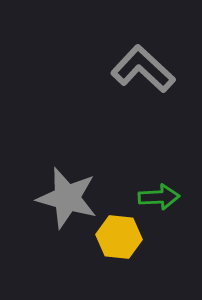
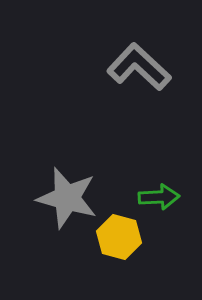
gray L-shape: moved 4 px left, 2 px up
yellow hexagon: rotated 9 degrees clockwise
